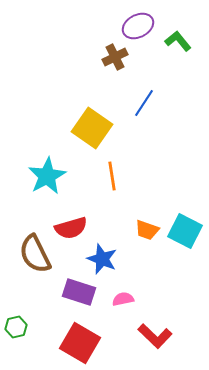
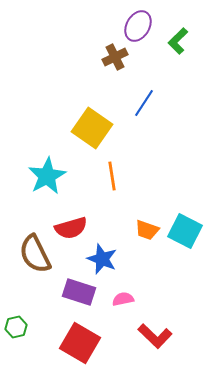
purple ellipse: rotated 32 degrees counterclockwise
green L-shape: rotated 96 degrees counterclockwise
